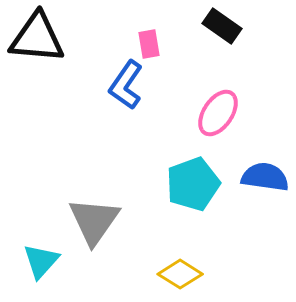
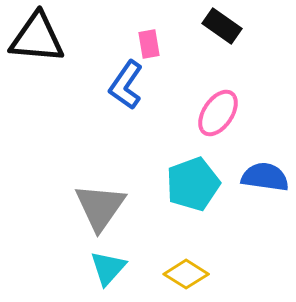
gray triangle: moved 6 px right, 14 px up
cyan triangle: moved 67 px right, 7 px down
yellow diamond: moved 6 px right
